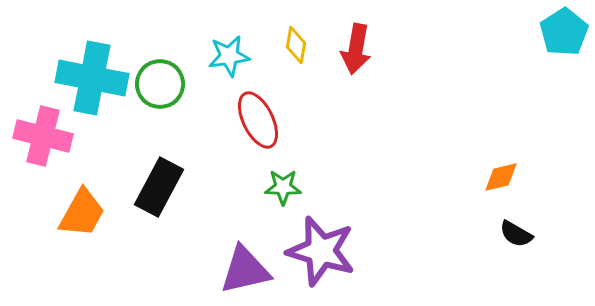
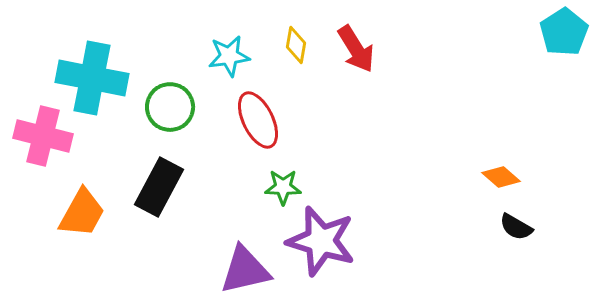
red arrow: rotated 42 degrees counterclockwise
green circle: moved 10 px right, 23 px down
orange diamond: rotated 54 degrees clockwise
black semicircle: moved 7 px up
purple star: moved 10 px up
